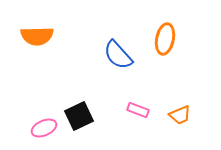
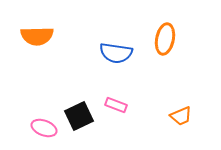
blue semicircle: moved 2 px left, 2 px up; rotated 40 degrees counterclockwise
pink rectangle: moved 22 px left, 5 px up
orange trapezoid: moved 1 px right, 1 px down
pink ellipse: rotated 45 degrees clockwise
